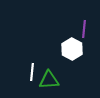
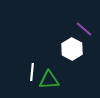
purple line: rotated 54 degrees counterclockwise
